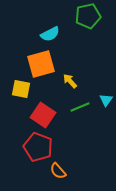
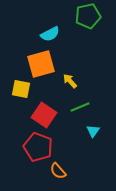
cyan triangle: moved 13 px left, 31 px down
red square: moved 1 px right
